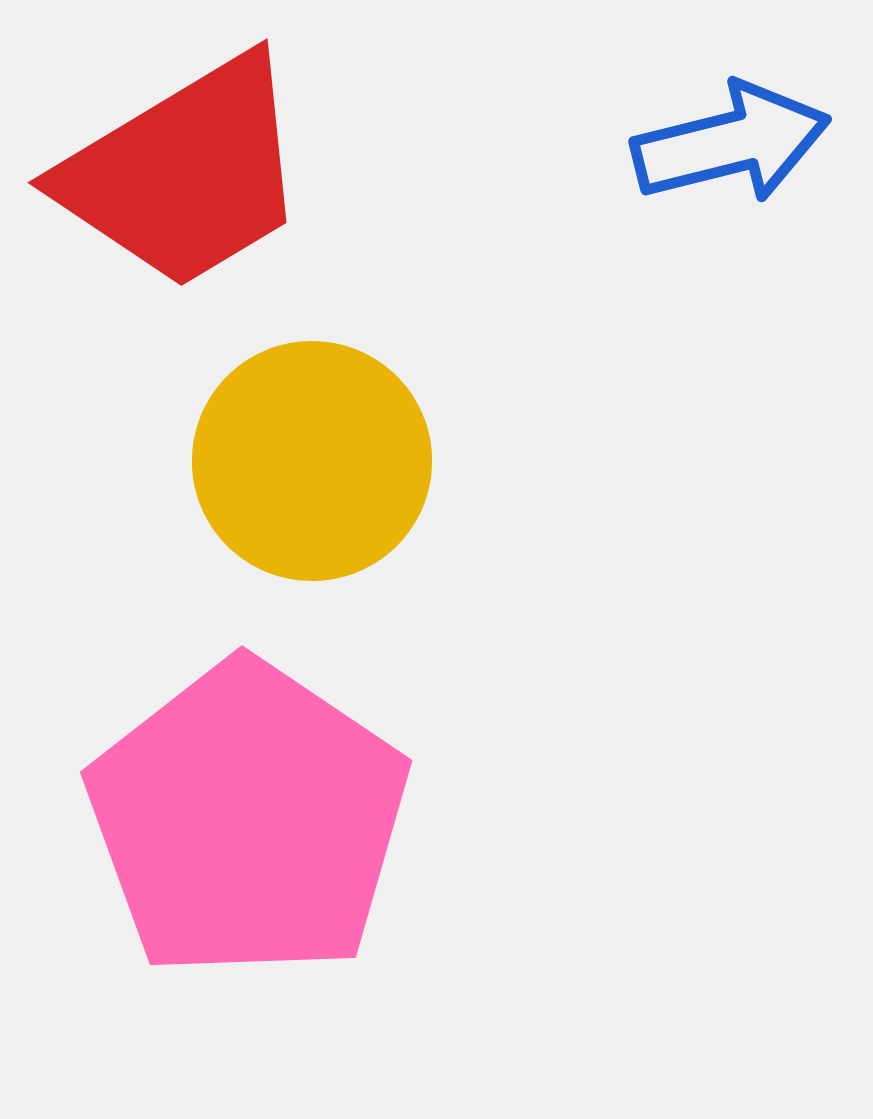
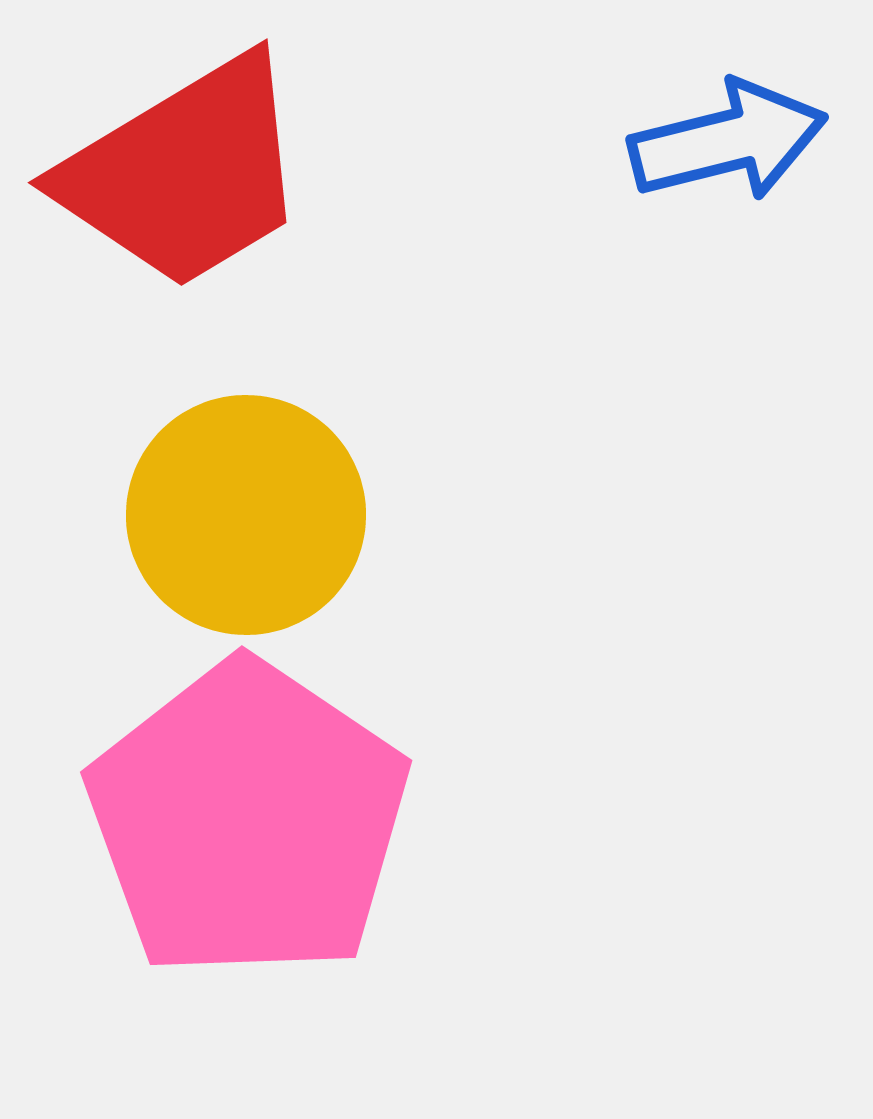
blue arrow: moved 3 px left, 2 px up
yellow circle: moved 66 px left, 54 px down
